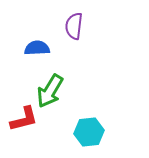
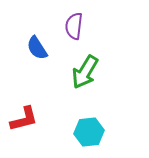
blue semicircle: rotated 120 degrees counterclockwise
green arrow: moved 35 px right, 19 px up
